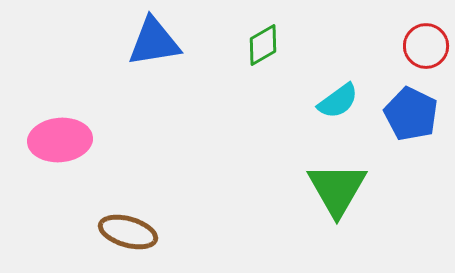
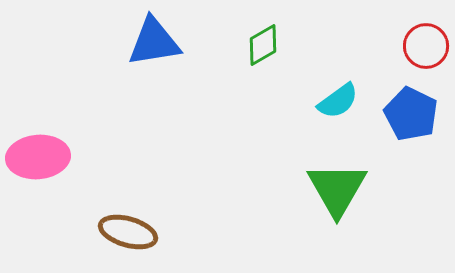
pink ellipse: moved 22 px left, 17 px down
